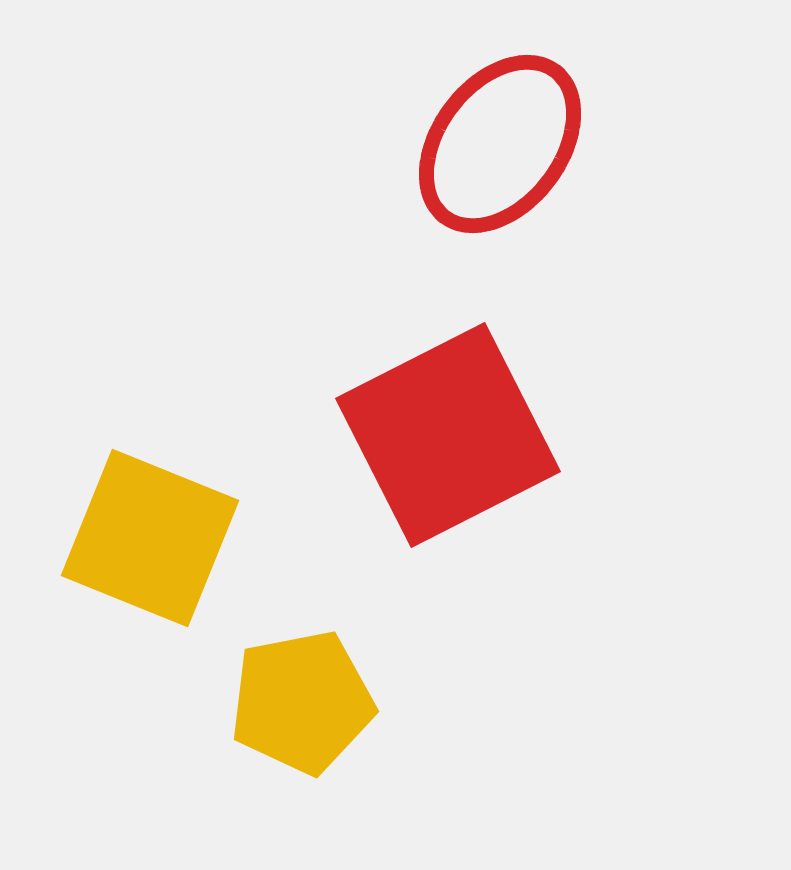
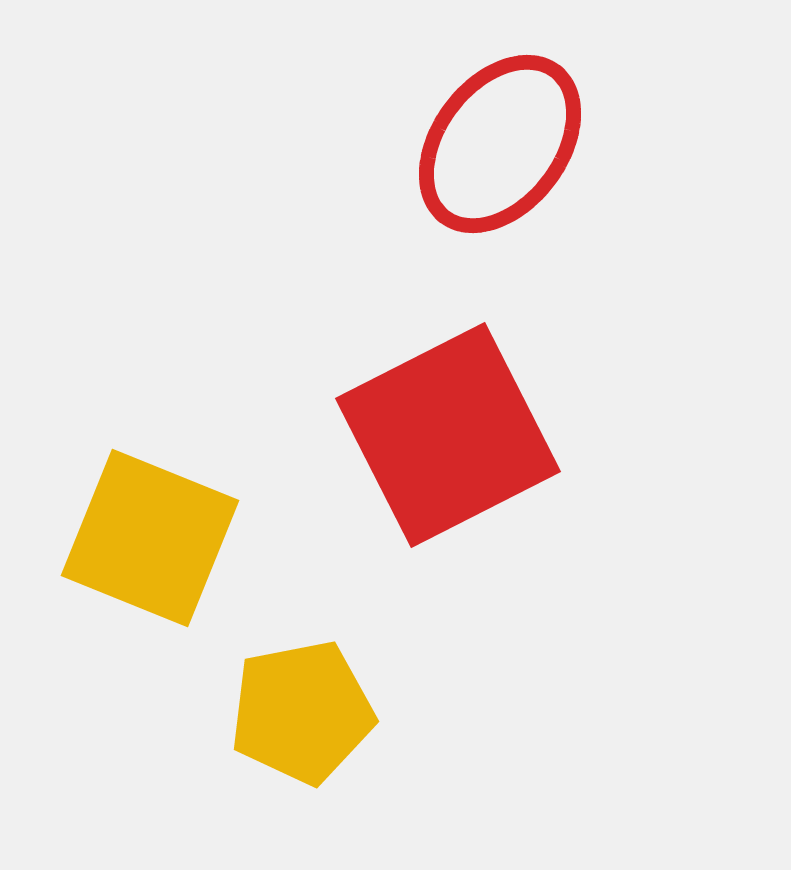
yellow pentagon: moved 10 px down
